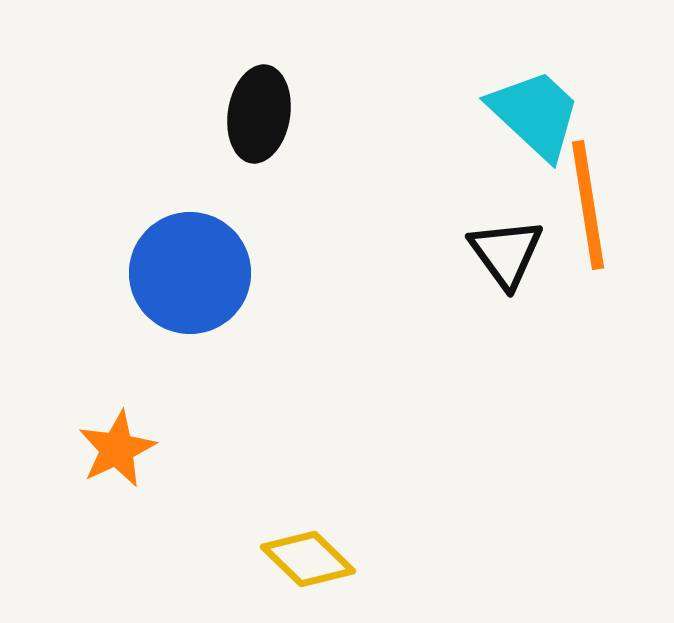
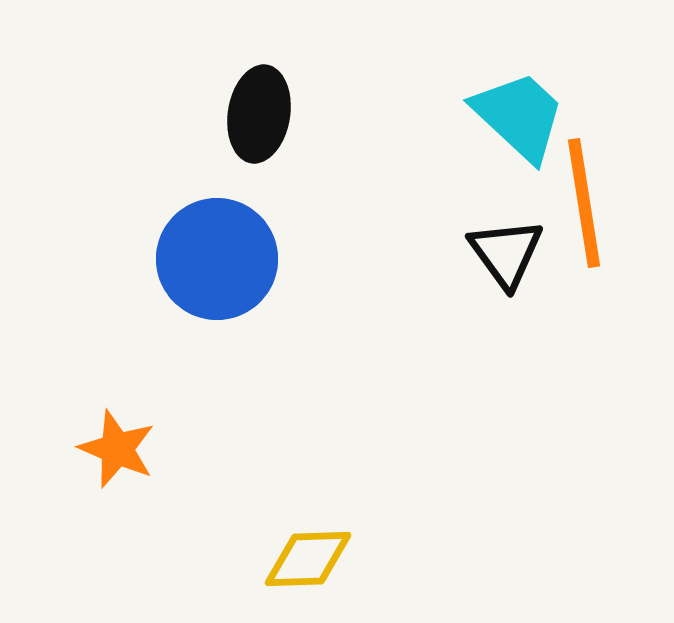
cyan trapezoid: moved 16 px left, 2 px down
orange line: moved 4 px left, 2 px up
blue circle: moved 27 px right, 14 px up
orange star: rotated 24 degrees counterclockwise
yellow diamond: rotated 46 degrees counterclockwise
